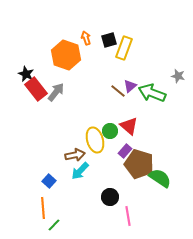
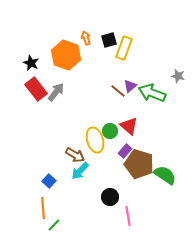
black star: moved 5 px right, 11 px up
brown arrow: rotated 42 degrees clockwise
green semicircle: moved 5 px right, 3 px up
